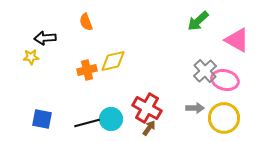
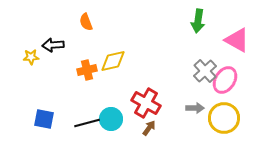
green arrow: rotated 40 degrees counterclockwise
black arrow: moved 8 px right, 7 px down
pink ellipse: rotated 72 degrees counterclockwise
red cross: moved 1 px left, 5 px up
blue square: moved 2 px right
